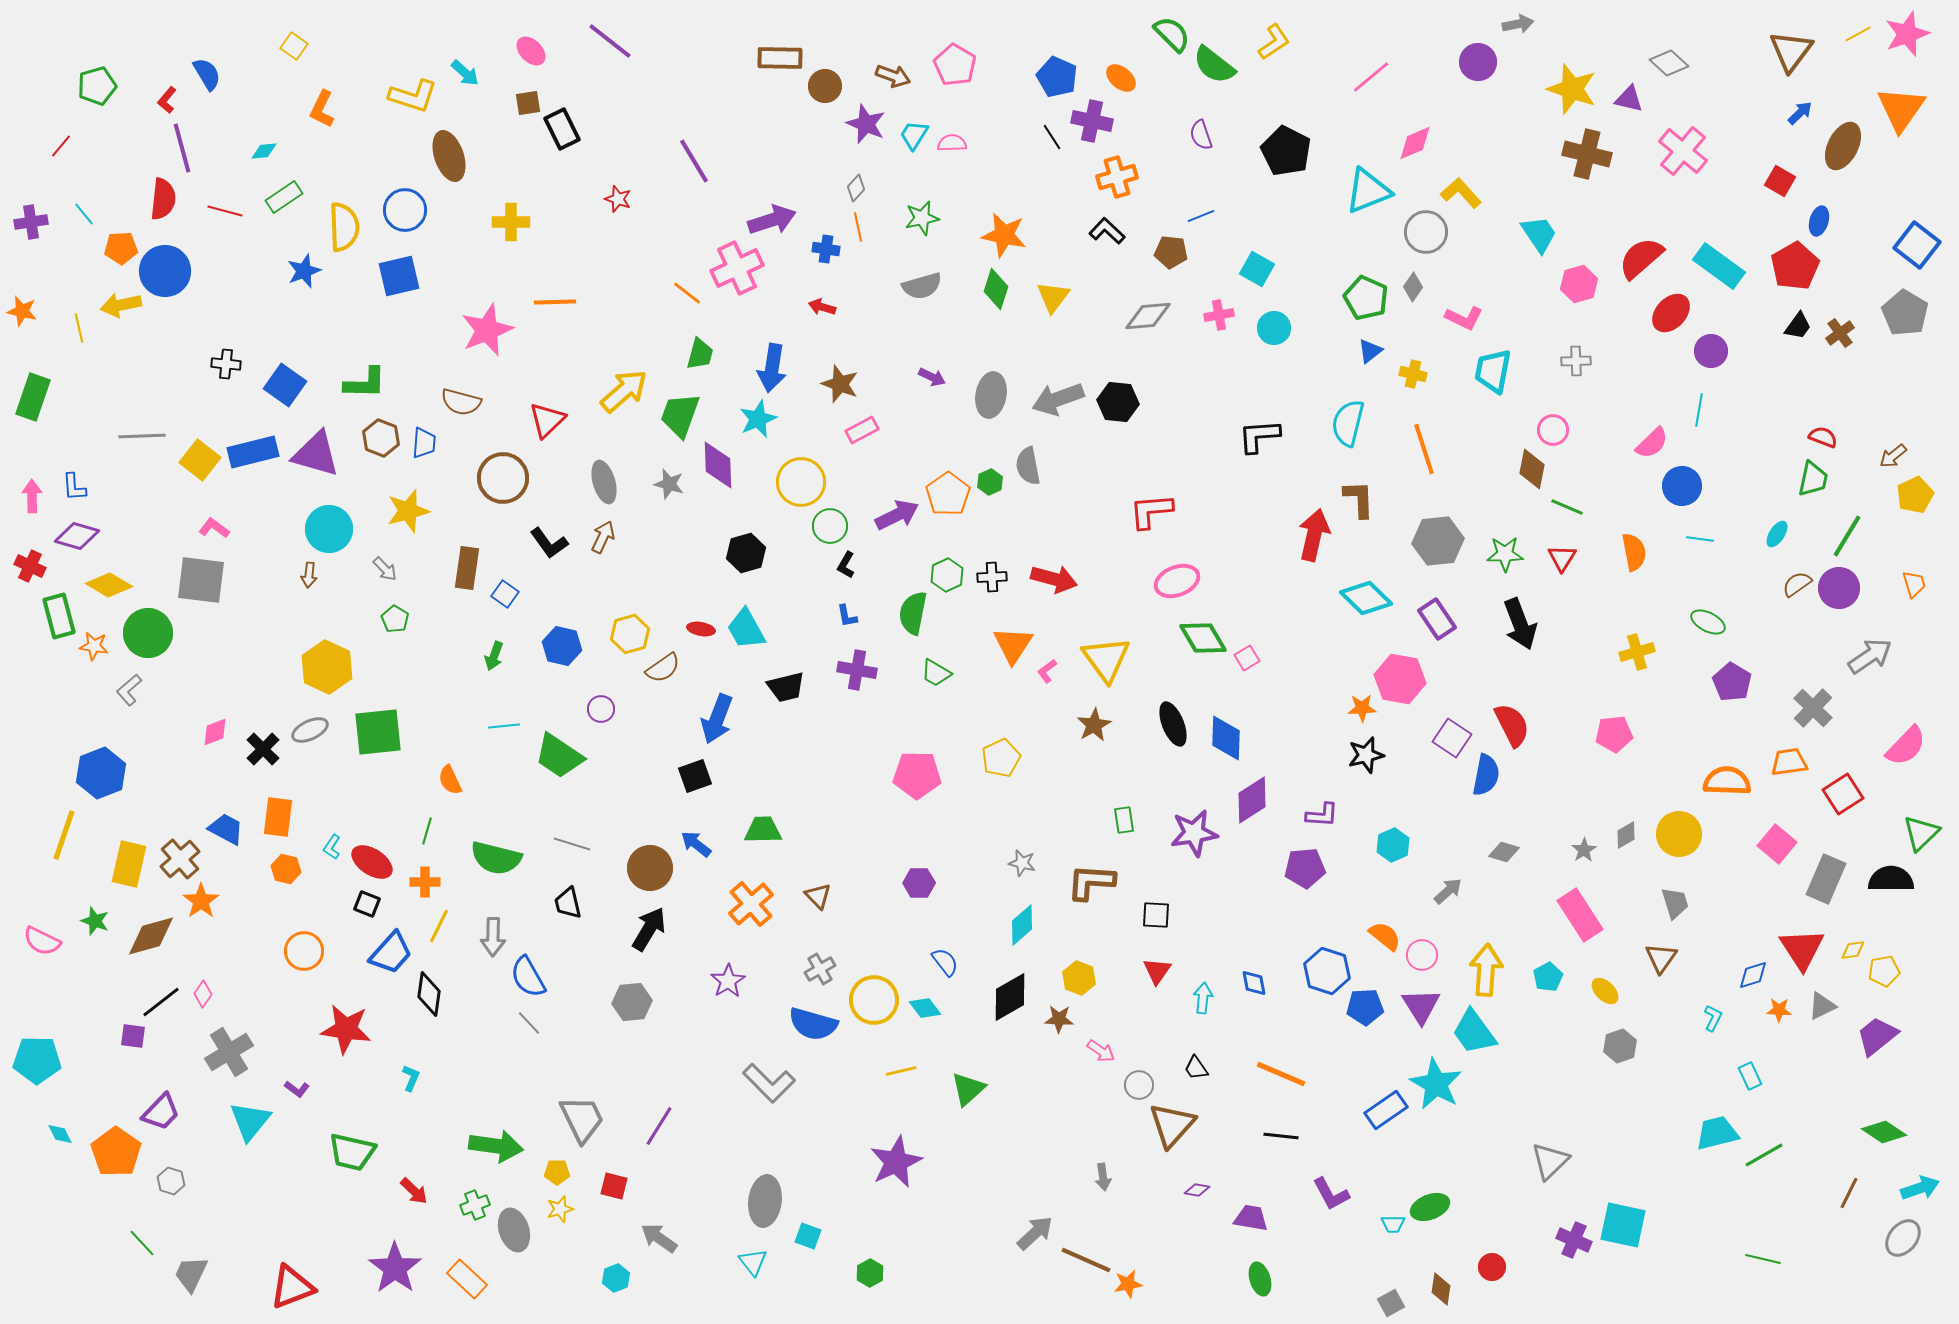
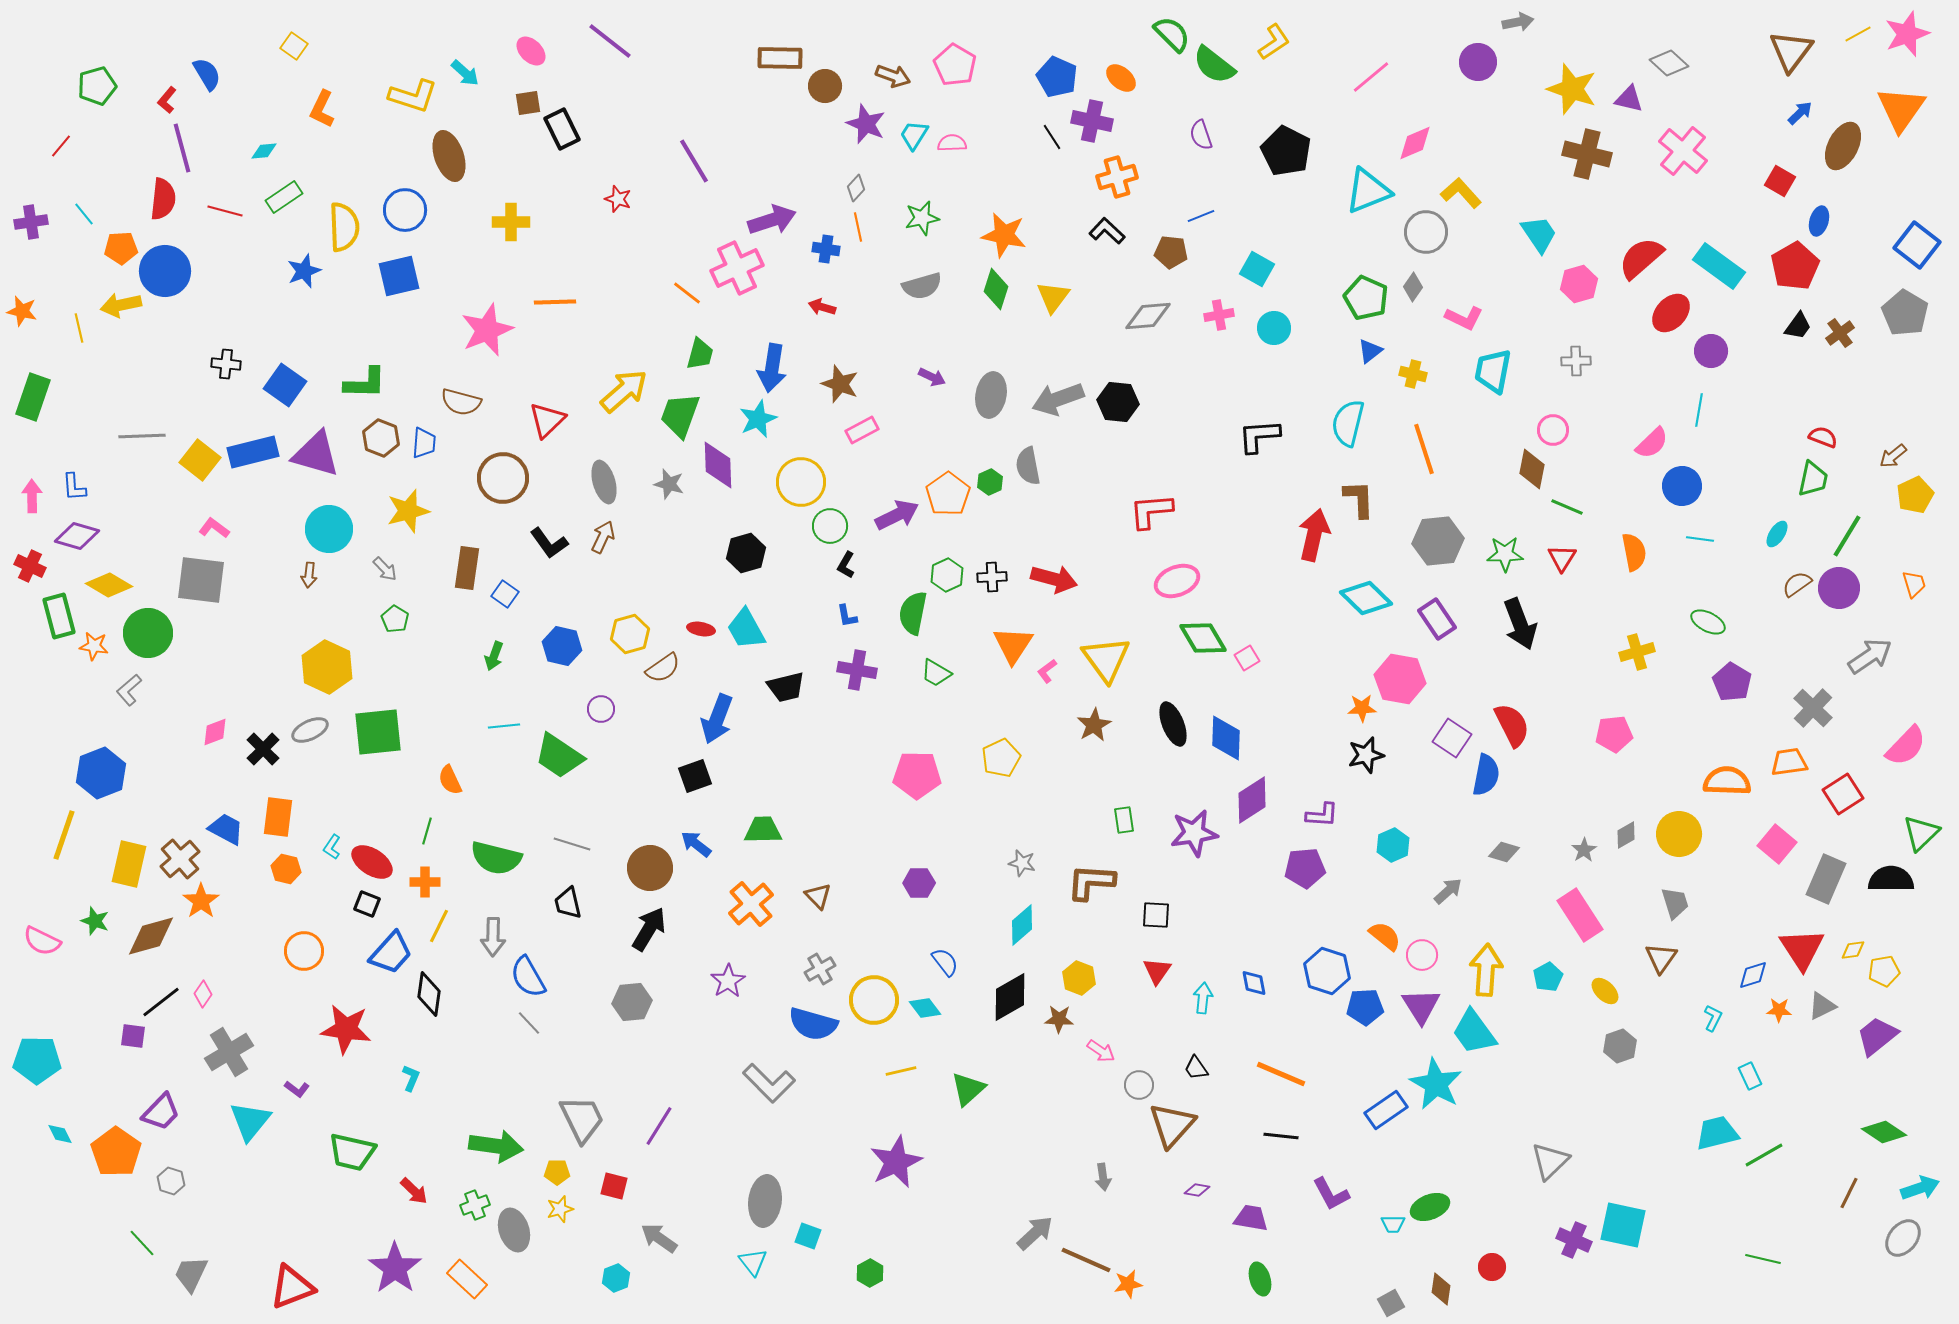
gray arrow at (1518, 24): moved 2 px up
